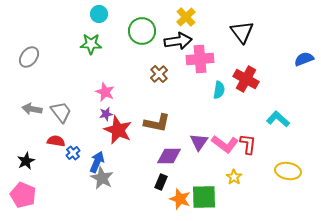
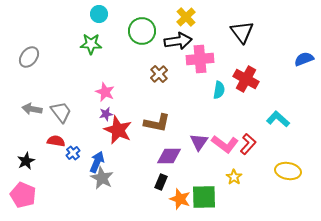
red L-shape: rotated 35 degrees clockwise
